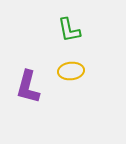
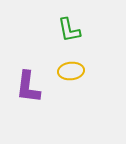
purple L-shape: rotated 8 degrees counterclockwise
